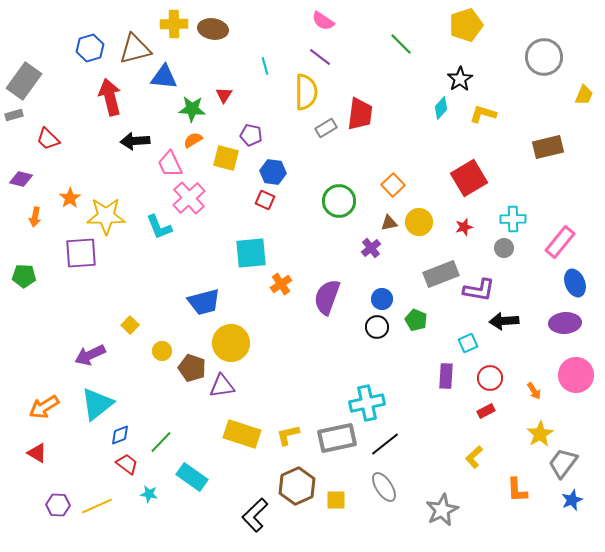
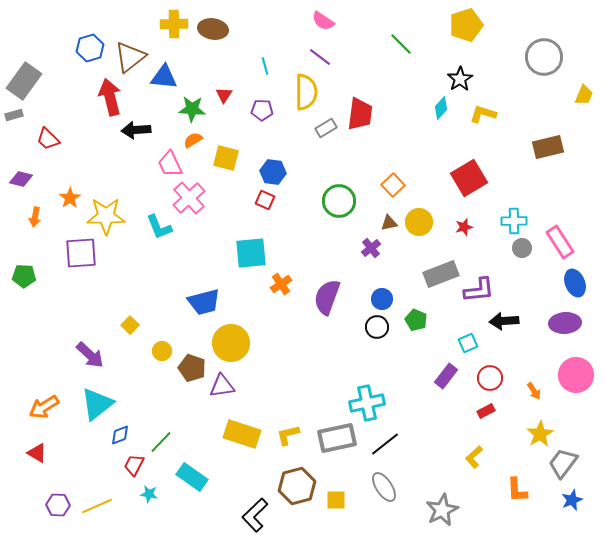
brown triangle at (135, 49): moved 5 px left, 8 px down; rotated 24 degrees counterclockwise
purple pentagon at (251, 135): moved 11 px right, 25 px up; rotated 10 degrees counterclockwise
black arrow at (135, 141): moved 1 px right, 11 px up
cyan cross at (513, 219): moved 1 px right, 2 px down
pink rectangle at (560, 242): rotated 72 degrees counterclockwise
gray circle at (504, 248): moved 18 px right
purple L-shape at (479, 290): rotated 16 degrees counterclockwise
purple arrow at (90, 355): rotated 112 degrees counterclockwise
purple rectangle at (446, 376): rotated 35 degrees clockwise
red trapezoid at (127, 464): moved 7 px right, 1 px down; rotated 100 degrees counterclockwise
brown hexagon at (297, 486): rotated 9 degrees clockwise
